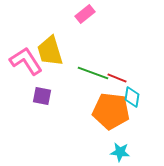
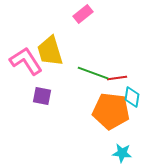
pink rectangle: moved 2 px left
red line: rotated 30 degrees counterclockwise
cyan star: moved 2 px right, 1 px down
